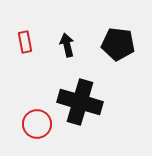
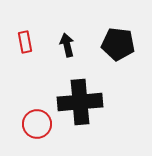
black cross: rotated 21 degrees counterclockwise
